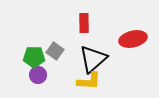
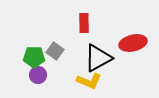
red ellipse: moved 4 px down
black triangle: moved 5 px right, 1 px up; rotated 12 degrees clockwise
yellow L-shape: rotated 20 degrees clockwise
